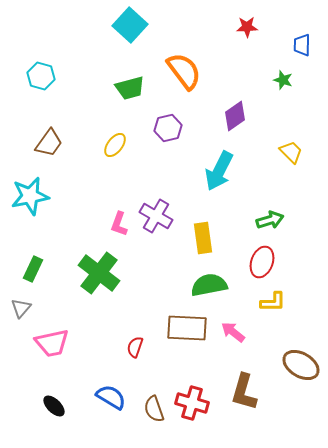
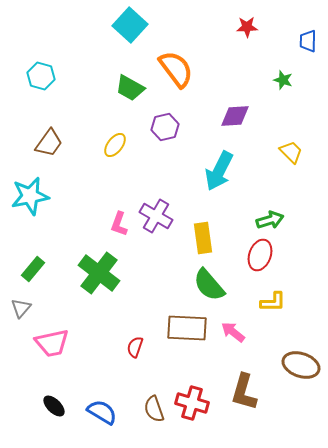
blue trapezoid: moved 6 px right, 4 px up
orange semicircle: moved 8 px left, 2 px up
green trapezoid: rotated 44 degrees clockwise
purple diamond: rotated 32 degrees clockwise
purple hexagon: moved 3 px left, 1 px up
red ellipse: moved 2 px left, 7 px up
green rectangle: rotated 15 degrees clockwise
green semicircle: rotated 120 degrees counterclockwise
brown ellipse: rotated 12 degrees counterclockwise
blue semicircle: moved 9 px left, 15 px down
